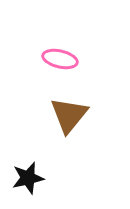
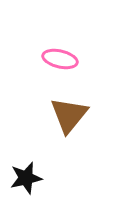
black star: moved 2 px left
